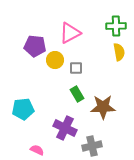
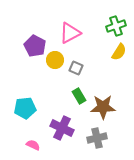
green cross: rotated 18 degrees counterclockwise
purple pentagon: rotated 20 degrees clockwise
yellow semicircle: rotated 42 degrees clockwise
gray square: rotated 24 degrees clockwise
green rectangle: moved 2 px right, 2 px down
cyan pentagon: moved 2 px right, 1 px up
purple cross: moved 3 px left
gray cross: moved 5 px right, 8 px up
pink semicircle: moved 4 px left, 5 px up
